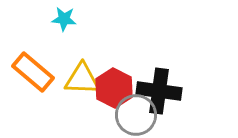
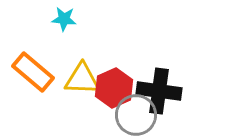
red hexagon: rotated 9 degrees clockwise
